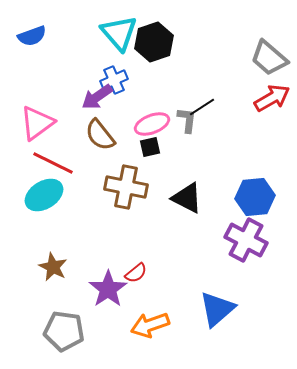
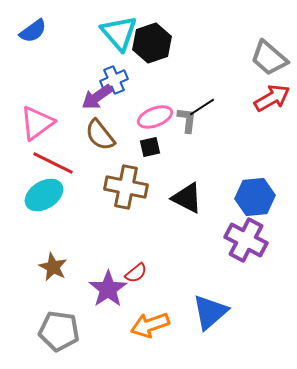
blue semicircle: moved 1 px right, 5 px up; rotated 16 degrees counterclockwise
black hexagon: moved 2 px left, 1 px down
pink ellipse: moved 3 px right, 7 px up
blue triangle: moved 7 px left, 3 px down
gray pentagon: moved 5 px left
